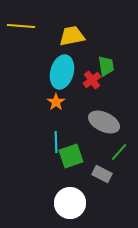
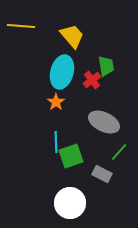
yellow trapezoid: rotated 60 degrees clockwise
